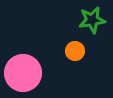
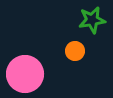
pink circle: moved 2 px right, 1 px down
